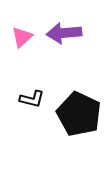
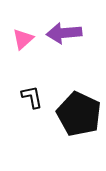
pink triangle: moved 1 px right, 2 px down
black L-shape: moved 2 px up; rotated 115 degrees counterclockwise
